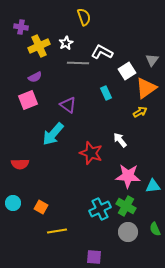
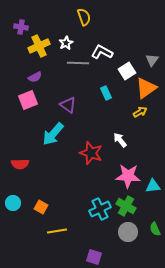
purple square: rotated 14 degrees clockwise
